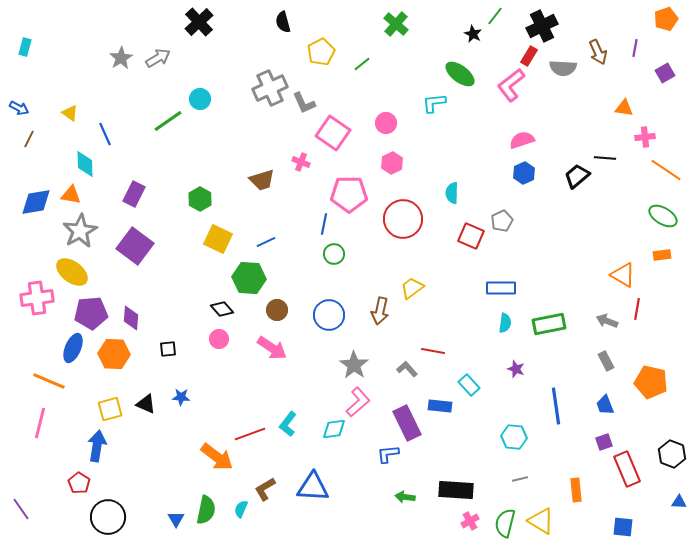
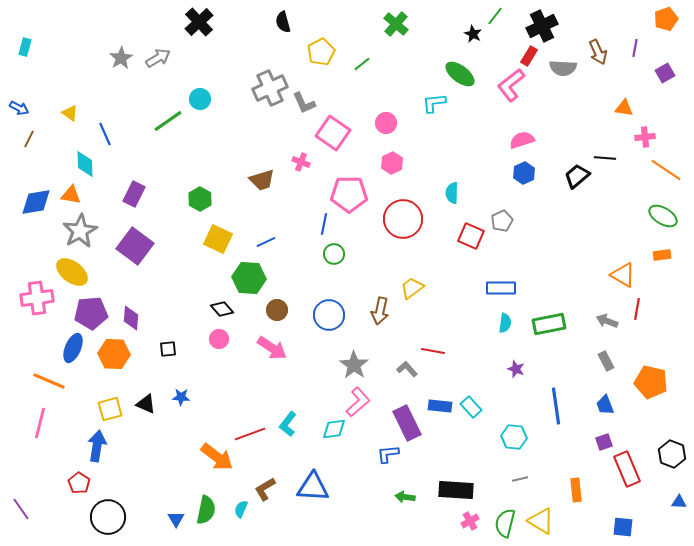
cyan rectangle at (469, 385): moved 2 px right, 22 px down
